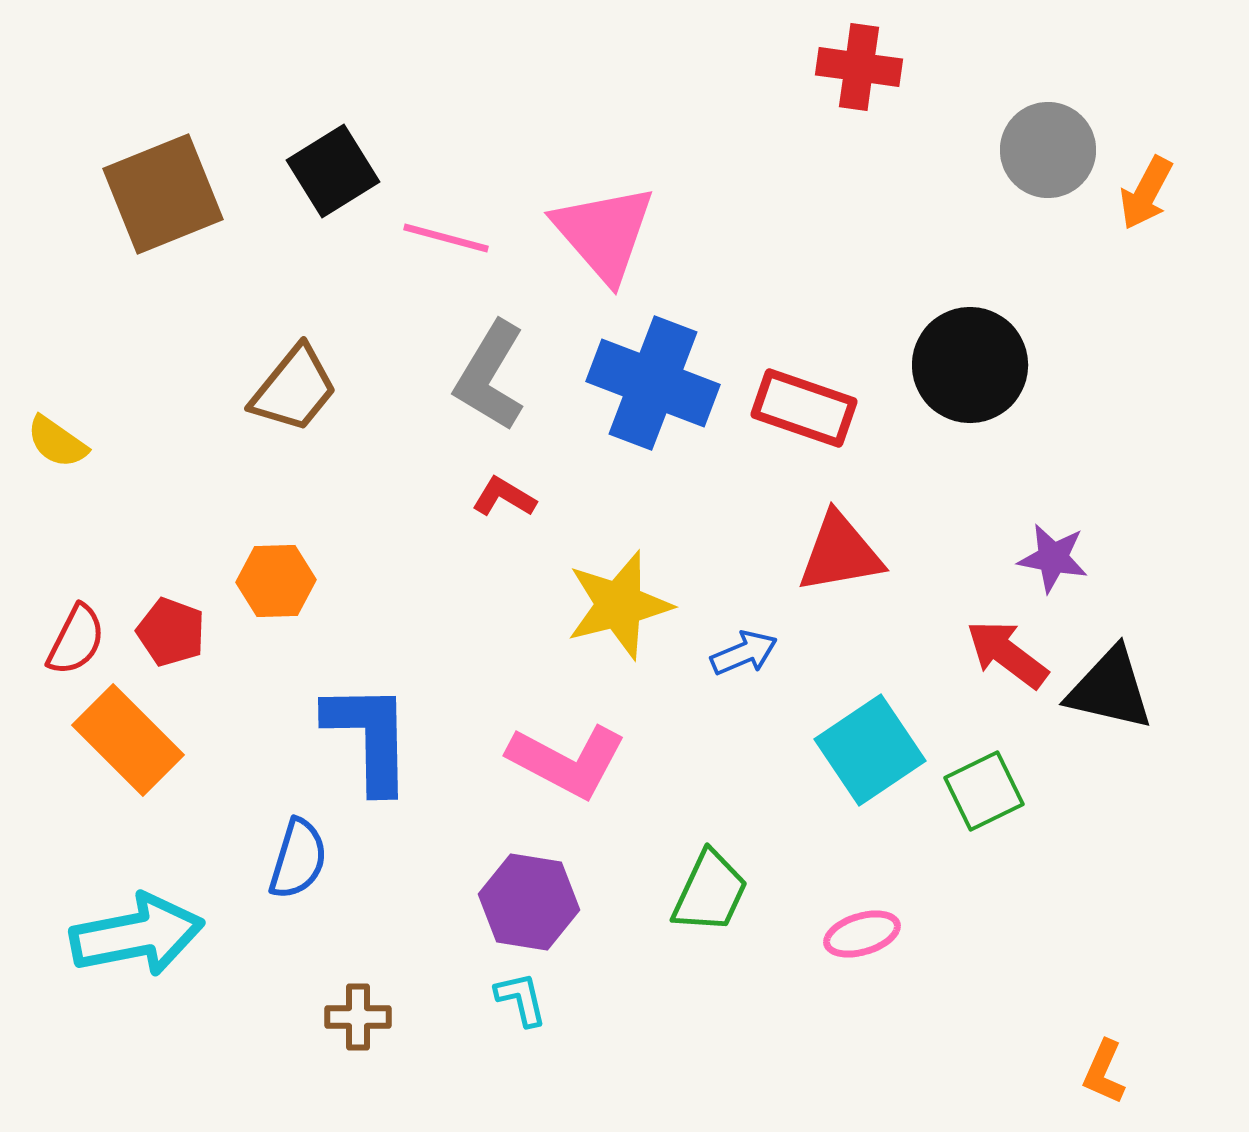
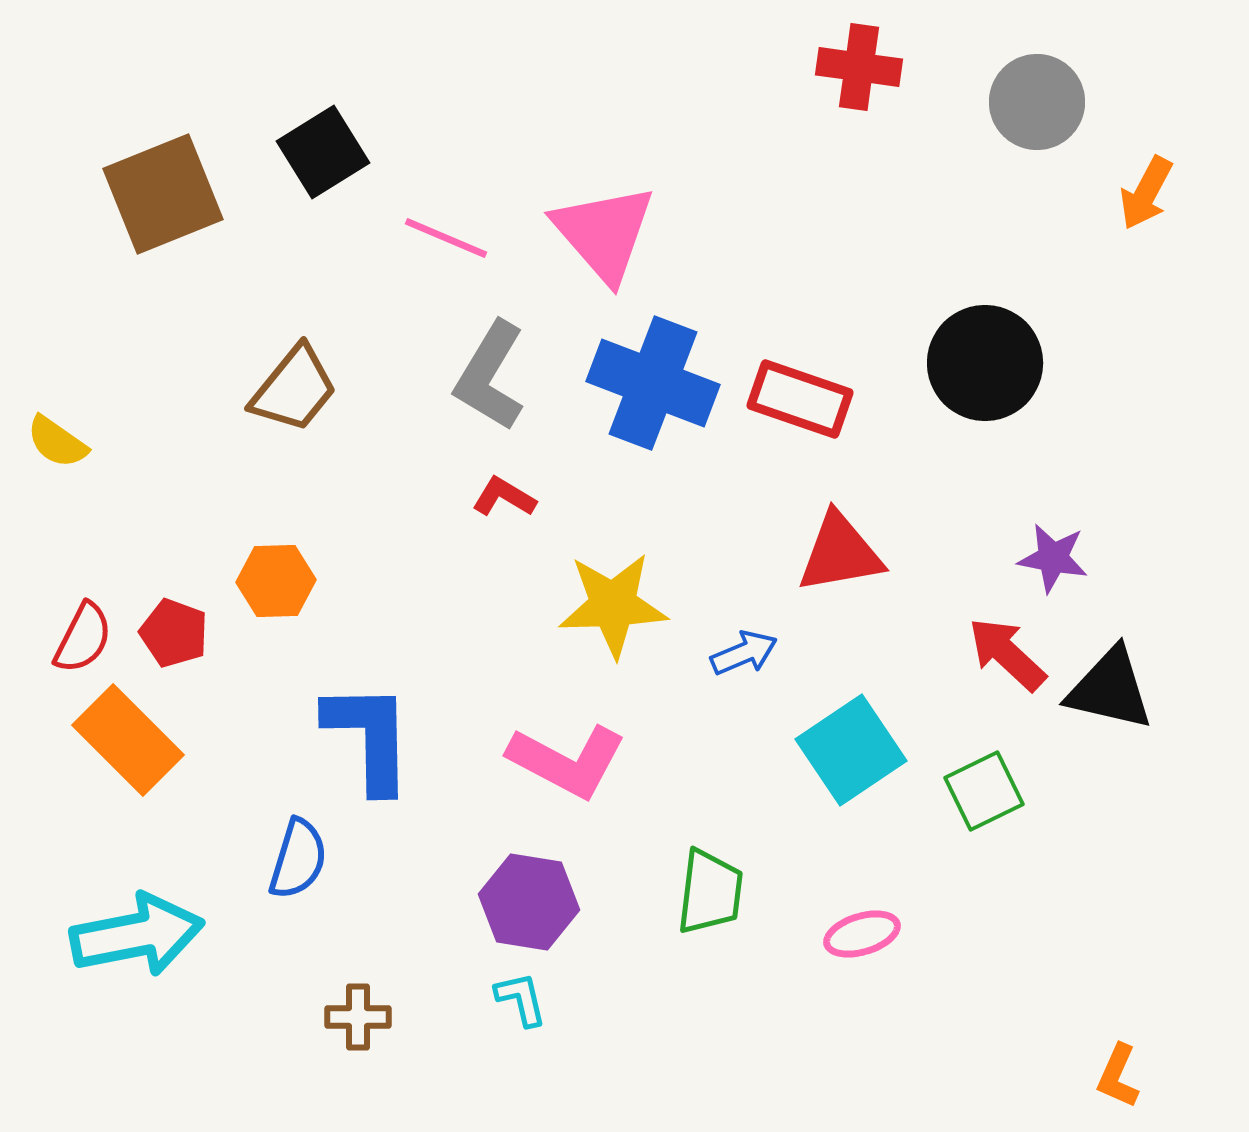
gray circle: moved 11 px left, 48 px up
black square: moved 10 px left, 19 px up
pink line: rotated 8 degrees clockwise
black circle: moved 15 px right, 2 px up
red rectangle: moved 4 px left, 9 px up
yellow star: moved 6 px left; rotated 12 degrees clockwise
red pentagon: moved 3 px right, 1 px down
red semicircle: moved 7 px right, 2 px up
red arrow: rotated 6 degrees clockwise
cyan square: moved 19 px left
green trapezoid: rotated 18 degrees counterclockwise
orange L-shape: moved 14 px right, 4 px down
